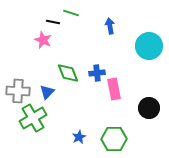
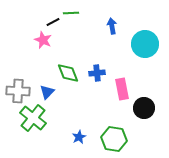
green line: rotated 21 degrees counterclockwise
black line: rotated 40 degrees counterclockwise
blue arrow: moved 2 px right
cyan circle: moved 4 px left, 2 px up
pink rectangle: moved 8 px right
black circle: moved 5 px left
green cross: rotated 20 degrees counterclockwise
green hexagon: rotated 10 degrees clockwise
